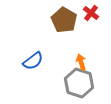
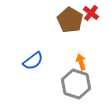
brown pentagon: moved 6 px right
gray hexagon: moved 3 px left, 1 px down
